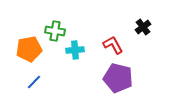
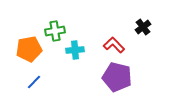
green cross: rotated 18 degrees counterclockwise
red L-shape: moved 1 px right; rotated 15 degrees counterclockwise
purple pentagon: moved 1 px left, 1 px up
